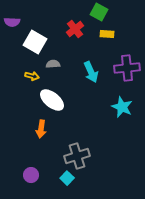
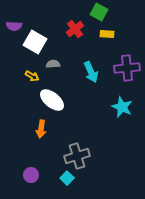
purple semicircle: moved 2 px right, 4 px down
yellow arrow: rotated 16 degrees clockwise
